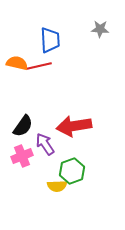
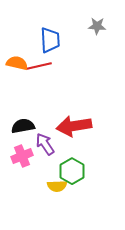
gray star: moved 3 px left, 3 px up
black semicircle: rotated 135 degrees counterclockwise
green hexagon: rotated 10 degrees counterclockwise
